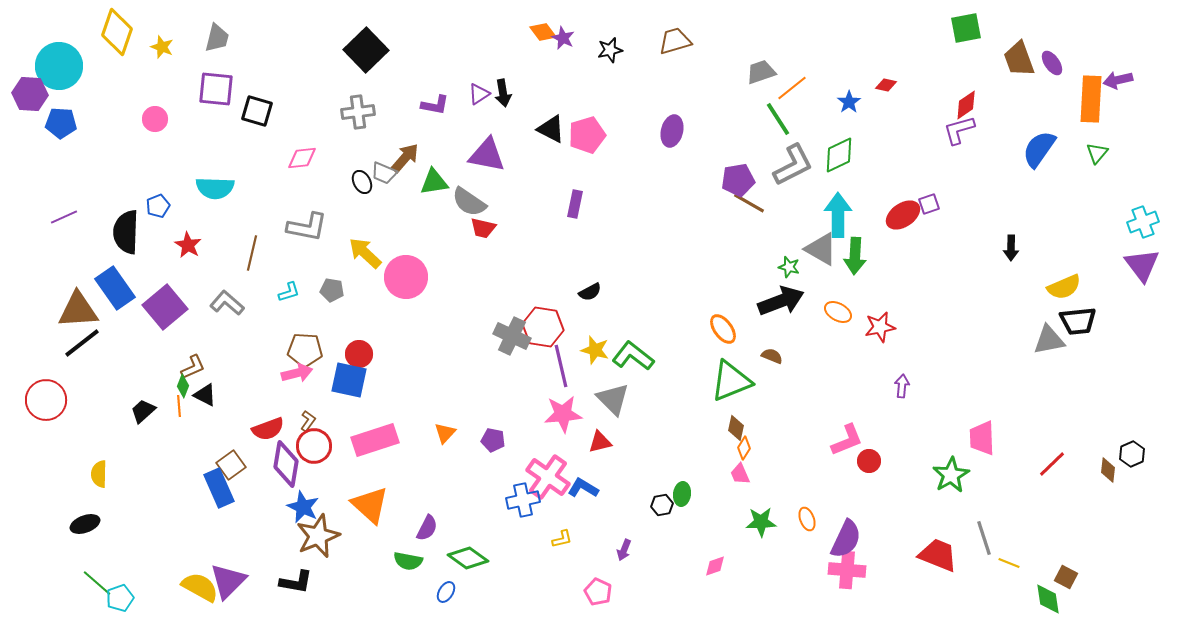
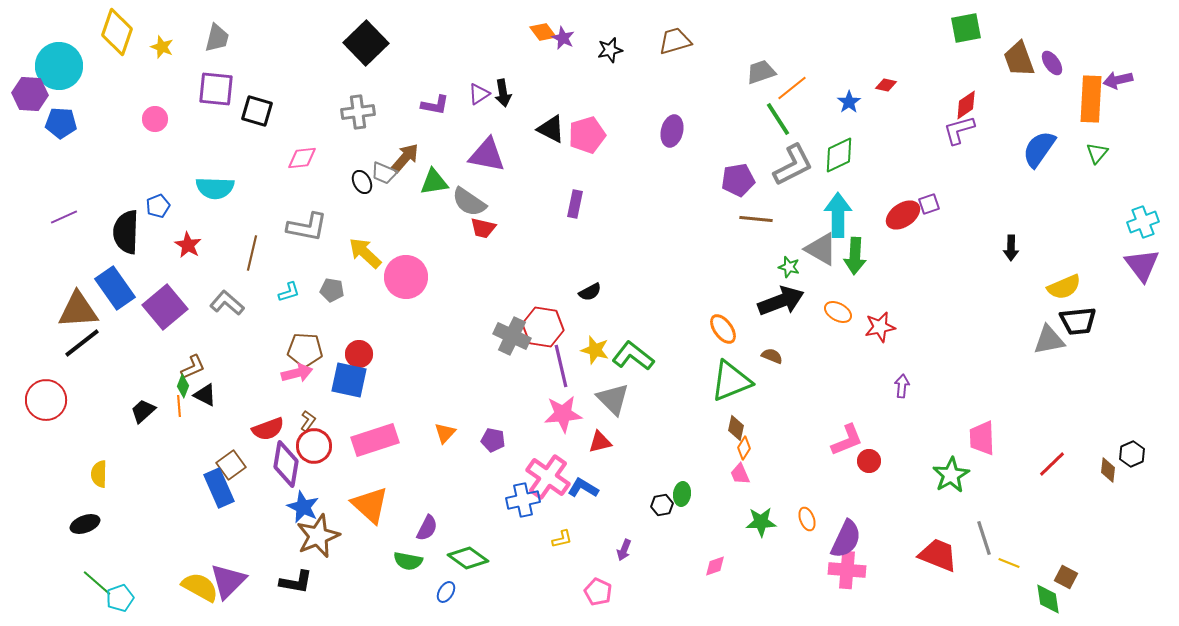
black square at (366, 50): moved 7 px up
brown line at (749, 203): moved 7 px right, 16 px down; rotated 24 degrees counterclockwise
